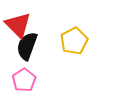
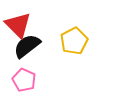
black semicircle: rotated 32 degrees clockwise
pink pentagon: rotated 15 degrees counterclockwise
